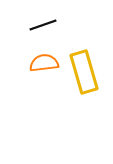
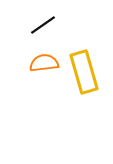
black line: rotated 16 degrees counterclockwise
